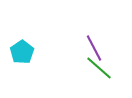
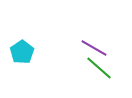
purple line: rotated 32 degrees counterclockwise
